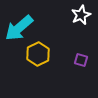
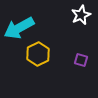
cyan arrow: rotated 12 degrees clockwise
